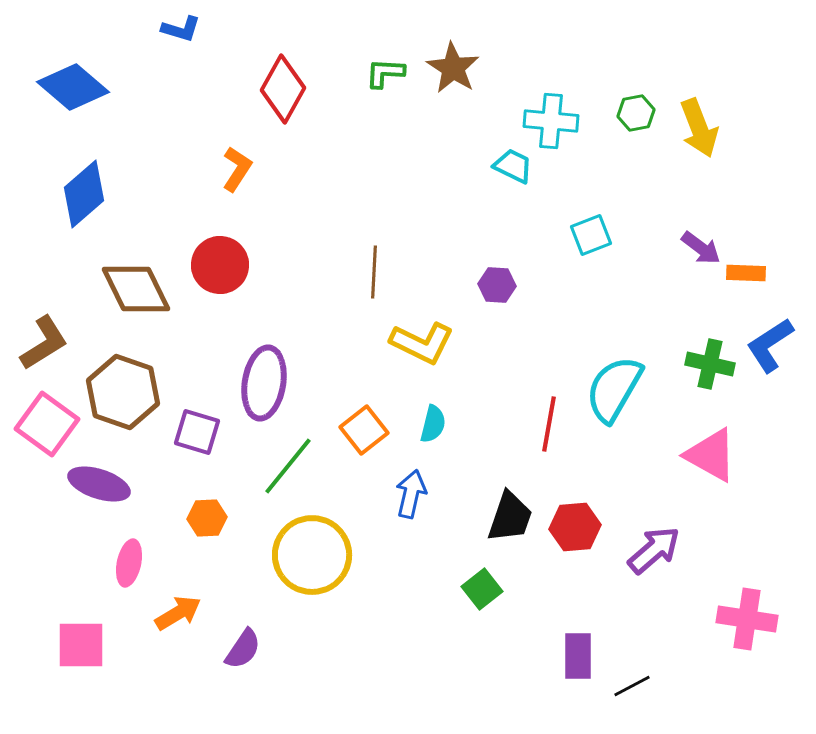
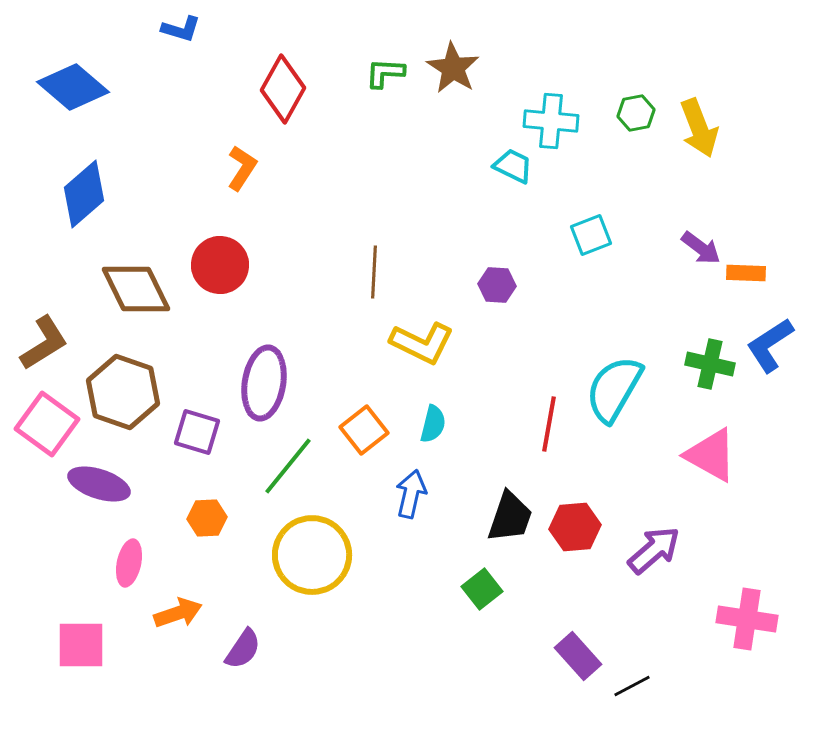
orange L-shape at (237, 169): moved 5 px right, 1 px up
orange arrow at (178, 613): rotated 12 degrees clockwise
purple rectangle at (578, 656): rotated 42 degrees counterclockwise
